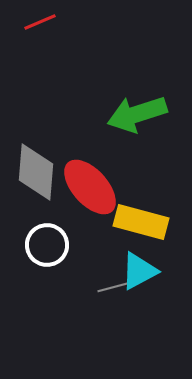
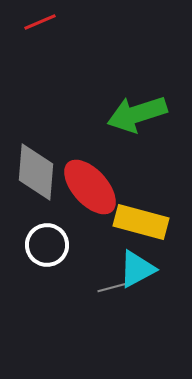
cyan triangle: moved 2 px left, 2 px up
